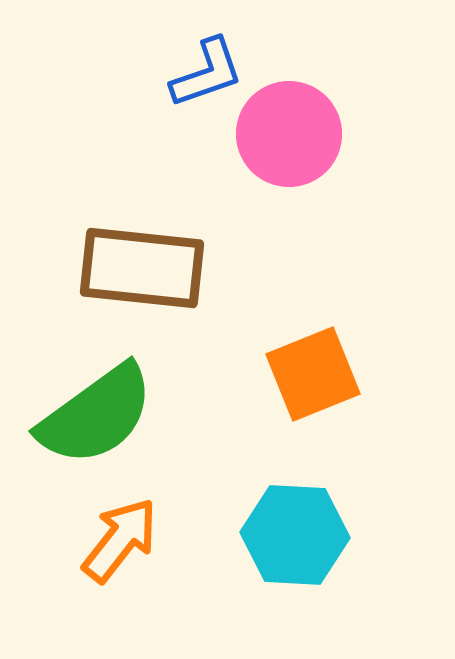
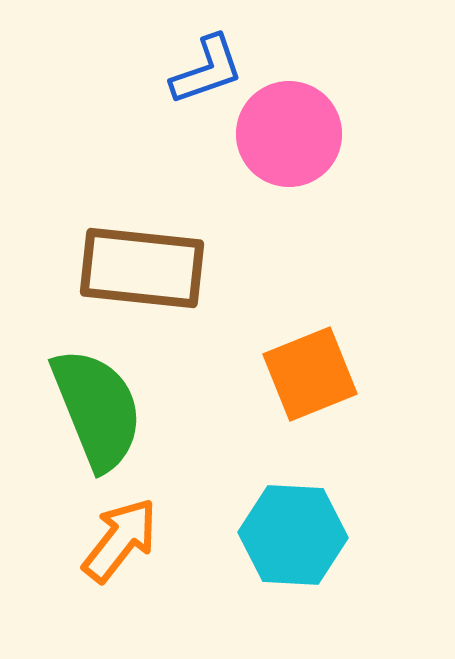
blue L-shape: moved 3 px up
orange square: moved 3 px left
green semicircle: moved 1 px right, 6 px up; rotated 76 degrees counterclockwise
cyan hexagon: moved 2 px left
